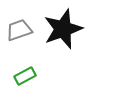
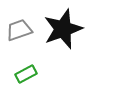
green rectangle: moved 1 px right, 2 px up
